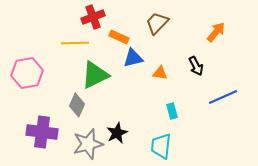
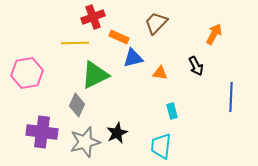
brown trapezoid: moved 1 px left
orange arrow: moved 2 px left, 2 px down; rotated 10 degrees counterclockwise
blue line: moved 8 px right; rotated 64 degrees counterclockwise
gray star: moved 3 px left, 2 px up
